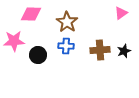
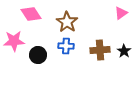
pink diamond: rotated 55 degrees clockwise
black star: rotated 16 degrees counterclockwise
